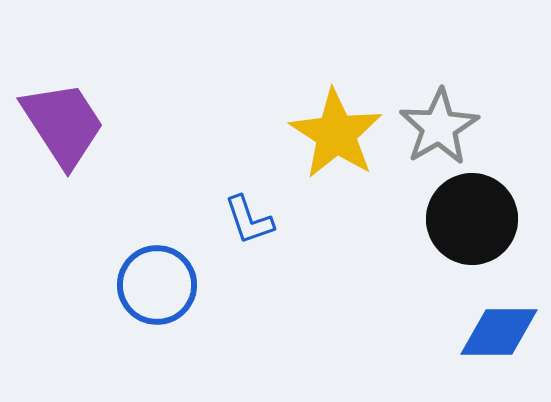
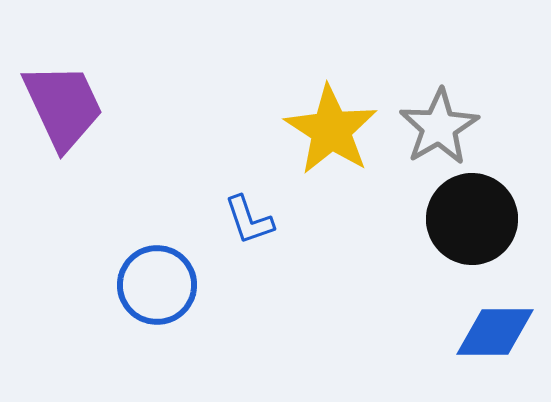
purple trapezoid: moved 18 px up; rotated 8 degrees clockwise
yellow star: moved 5 px left, 4 px up
blue diamond: moved 4 px left
